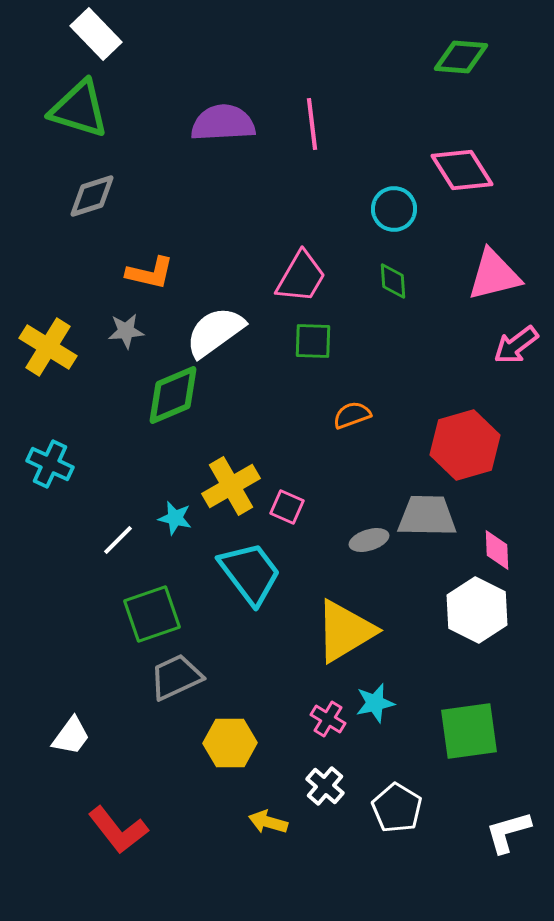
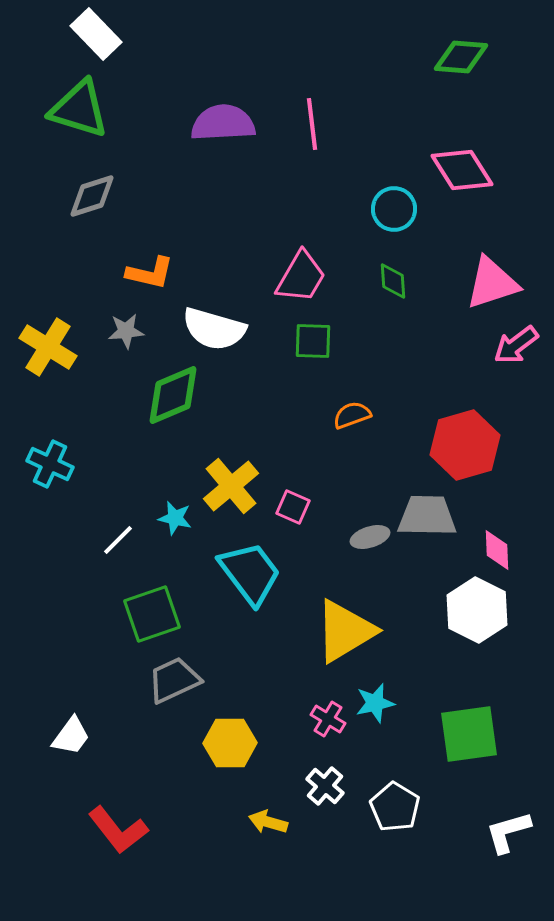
pink triangle at (494, 275): moved 2 px left, 8 px down; rotated 4 degrees counterclockwise
white semicircle at (215, 332): moved 1 px left, 3 px up; rotated 128 degrees counterclockwise
yellow cross at (231, 486): rotated 10 degrees counterclockwise
pink square at (287, 507): moved 6 px right
gray ellipse at (369, 540): moved 1 px right, 3 px up
gray trapezoid at (176, 677): moved 2 px left, 3 px down
green square at (469, 731): moved 3 px down
white pentagon at (397, 808): moved 2 px left, 1 px up
